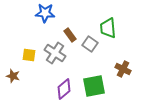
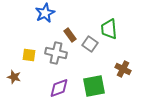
blue star: rotated 30 degrees counterclockwise
green trapezoid: moved 1 px right, 1 px down
gray cross: moved 1 px right; rotated 20 degrees counterclockwise
brown star: moved 1 px right, 1 px down
purple diamond: moved 5 px left, 1 px up; rotated 20 degrees clockwise
